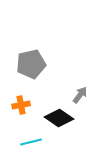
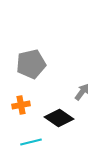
gray arrow: moved 2 px right, 3 px up
